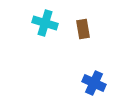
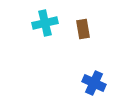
cyan cross: rotated 30 degrees counterclockwise
